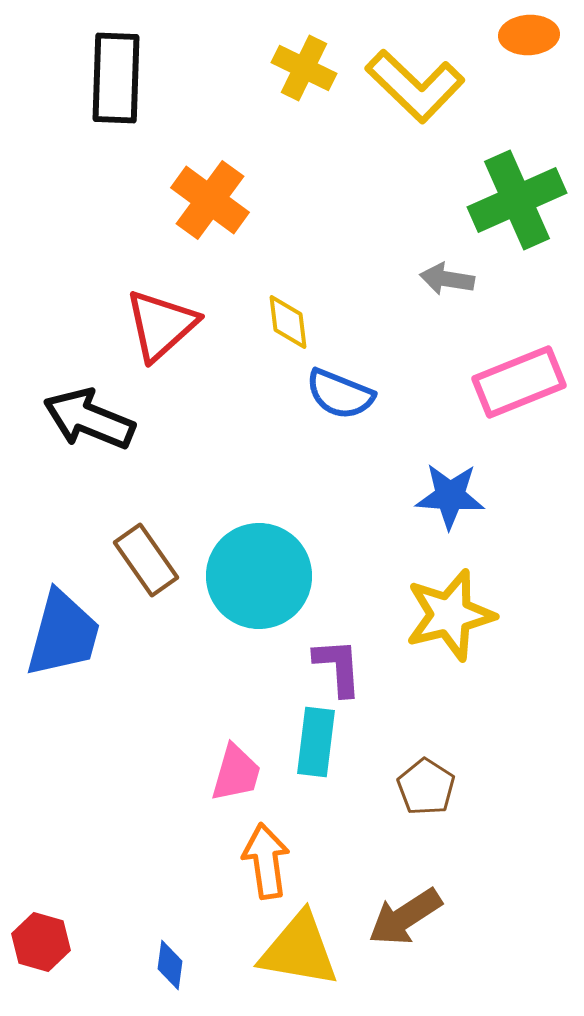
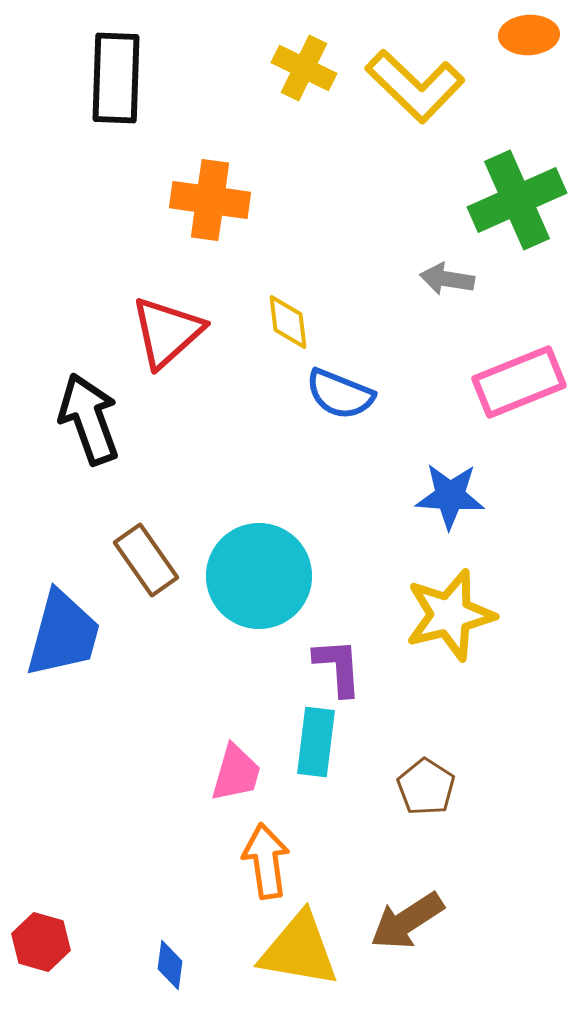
orange cross: rotated 28 degrees counterclockwise
red triangle: moved 6 px right, 7 px down
black arrow: rotated 48 degrees clockwise
brown arrow: moved 2 px right, 4 px down
